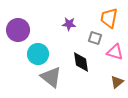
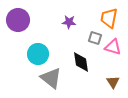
purple star: moved 2 px up
purple circle: moved 10 px up
pink triangle: moved 2 px left, 5 px up
gray triangle: moved 1 px down
brown triangle: moved 4 px left; rotated 24 degrees counterclockwise
